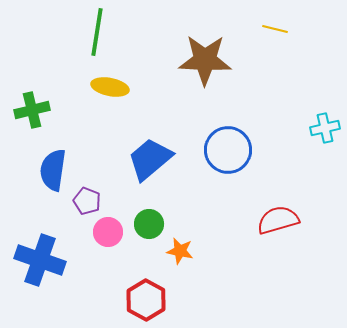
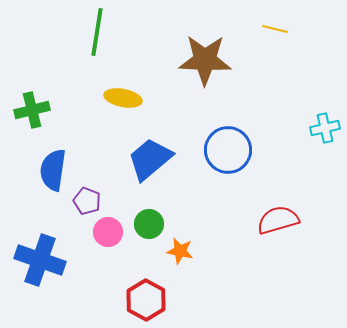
yellow ellipse: moved 13 px right, 11 px down
